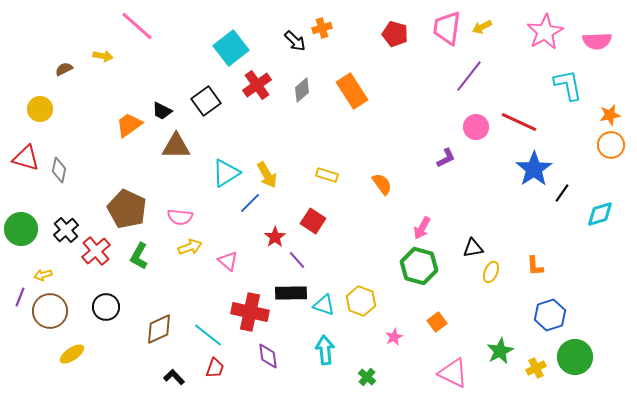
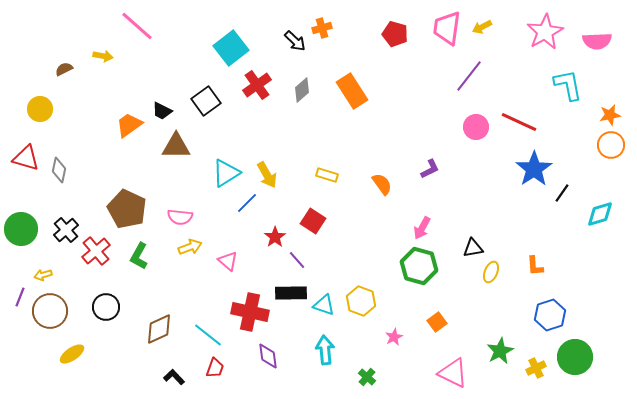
purple L-shape at (446, 158): moved 16 px left, 11 px down
blue line at (250, 203): moved 3 px left
